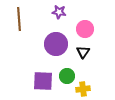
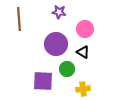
black triangle: rotated 32 degrees counterclockwise
green circle: moved 7 px up
